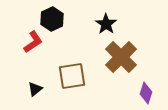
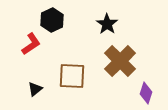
black hexagon: moved 1 px down
black star: moved 1 px right
red L-shape: moved 2 px left, 2 px down
brown cross: moved 1 px left, 4 px down
brown square: rotated 12 degrees clockwise
